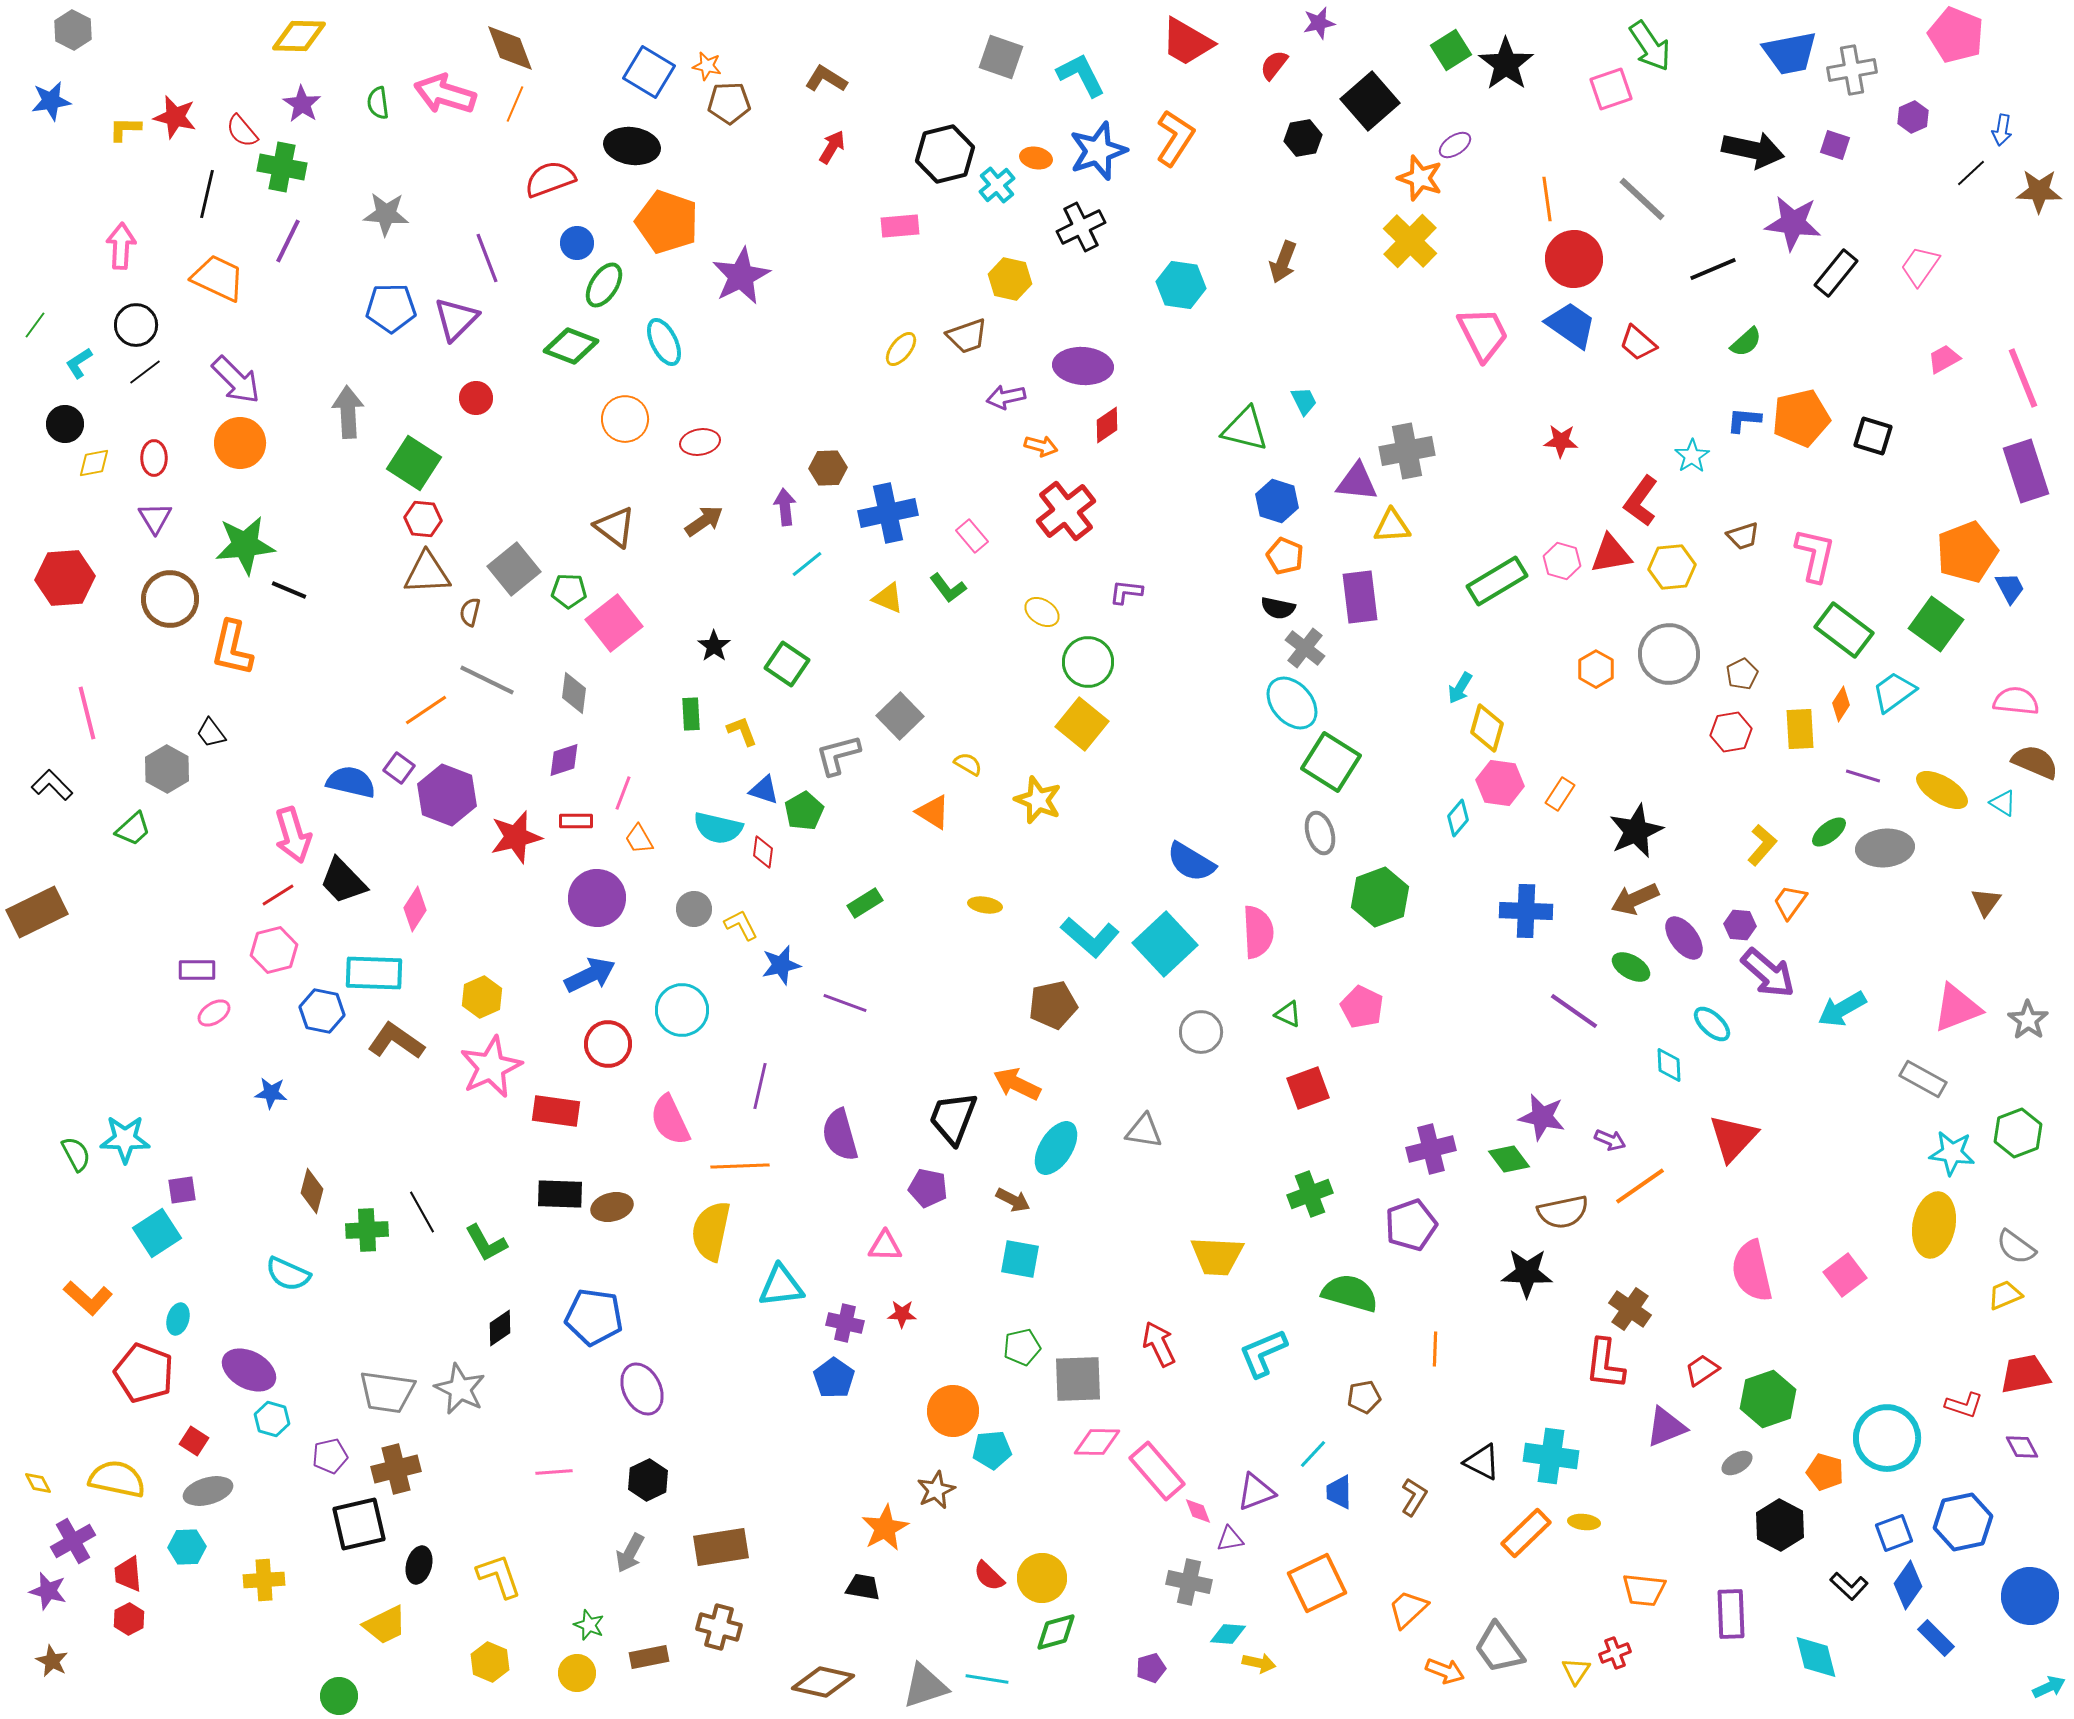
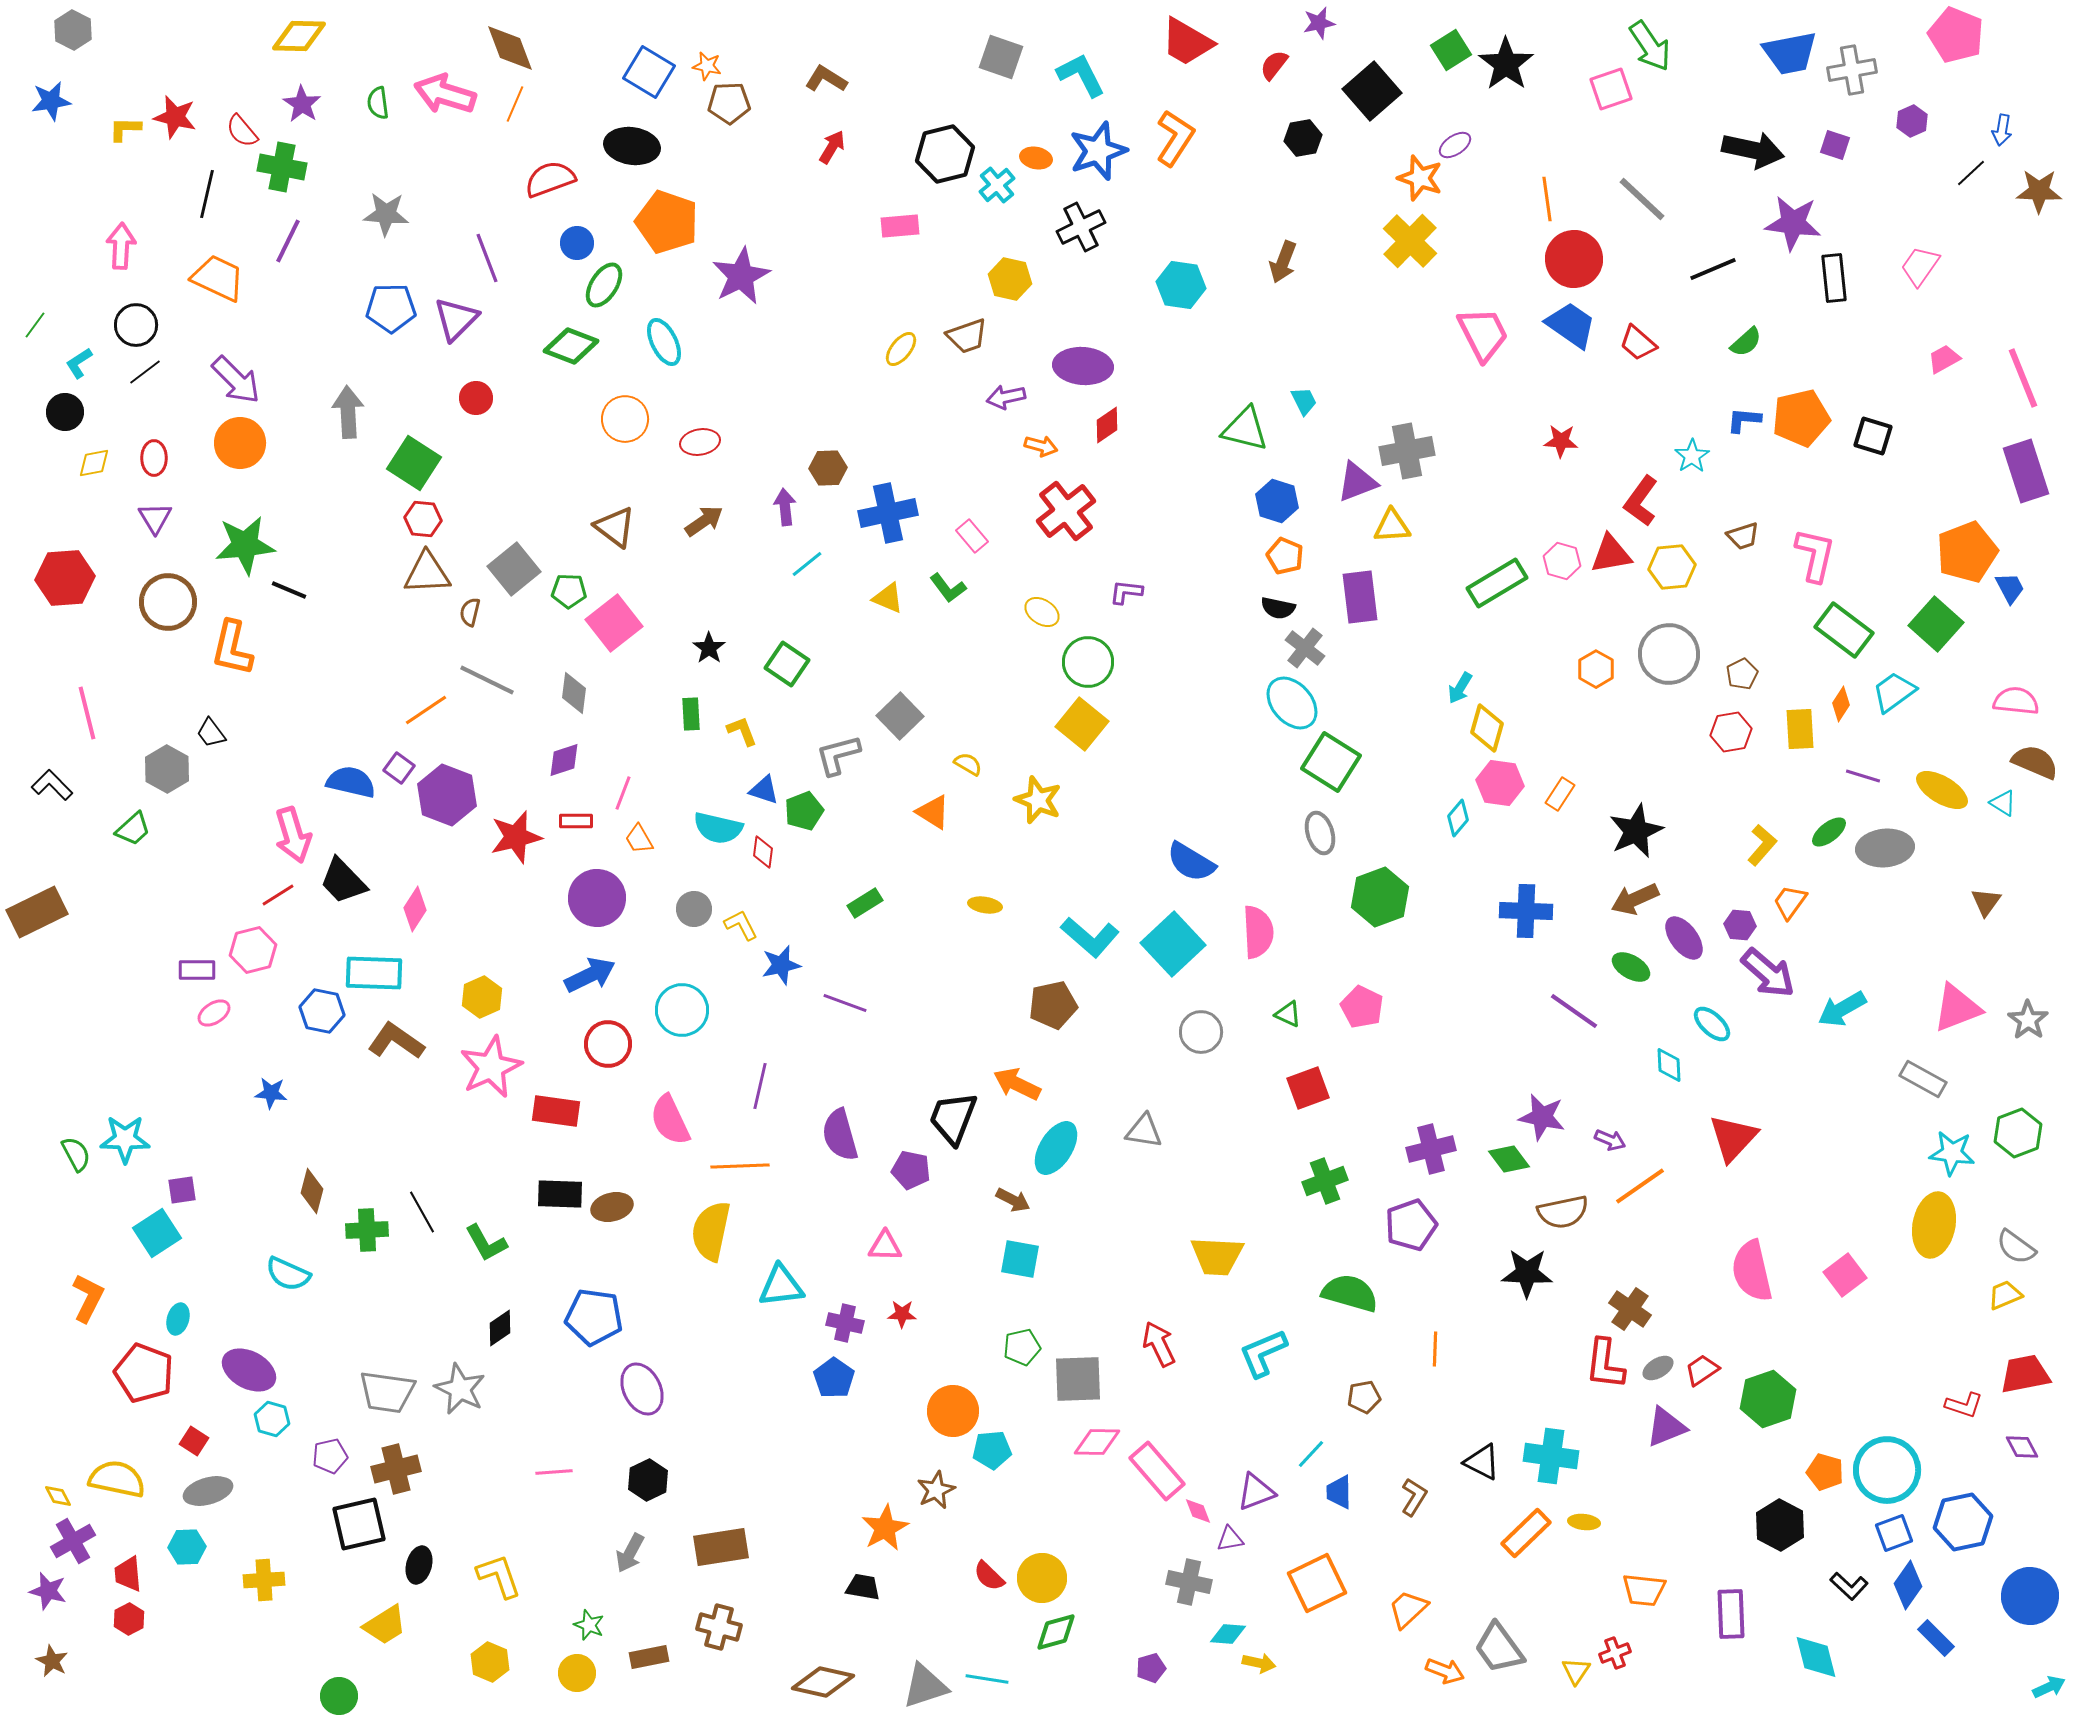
black square at (1370, 101): moved 2 px right, 10 px up
purple hexagon at (1913, 117): moved 1 px left, 4 px down
black rectangle at (1836, 273): moved 2 px left, 5 px down; rotated 45 degrees counterclockwise
black circle at (65, 424): moved 12 px up
purple triangle at (1357, 482): rotated 27 degrees counterclockwise
green rectangle at (1497, 581): moved 2 px down
brown circle at (170, 599): moved 2 px left, 3 px down
green square at (1936, 624): rotated 6 degrees clockwise
black star at (714, 646): moved 5 px left, 2 px down
green pentagon at (804, 811): rotated 9 degrees clockwise
cyan square at (1165, 944): moved 8 px right
pink hexagon at (274, 950): moved 21 px left
purple pentagon at (928, 1188): moved 17 px left, 18 px up
green cross at (1310, 1194): moved 15 px right, 13 px up
orange L-shape at (88, 1298): rotated 105 degrees counterclockwise
cyan circle at (1887, 1438): moved 32 px down
cyan line at (1313, 1454): moved 2 px left
gray ellipse at (1737, 1463): moved 79 px left, 95 px up
yellow diamond at (38, 1483): moved 20 px right, 13 px down
yellow trapezoid at (385, 1625): rotated 6 degrees counterclockwise
